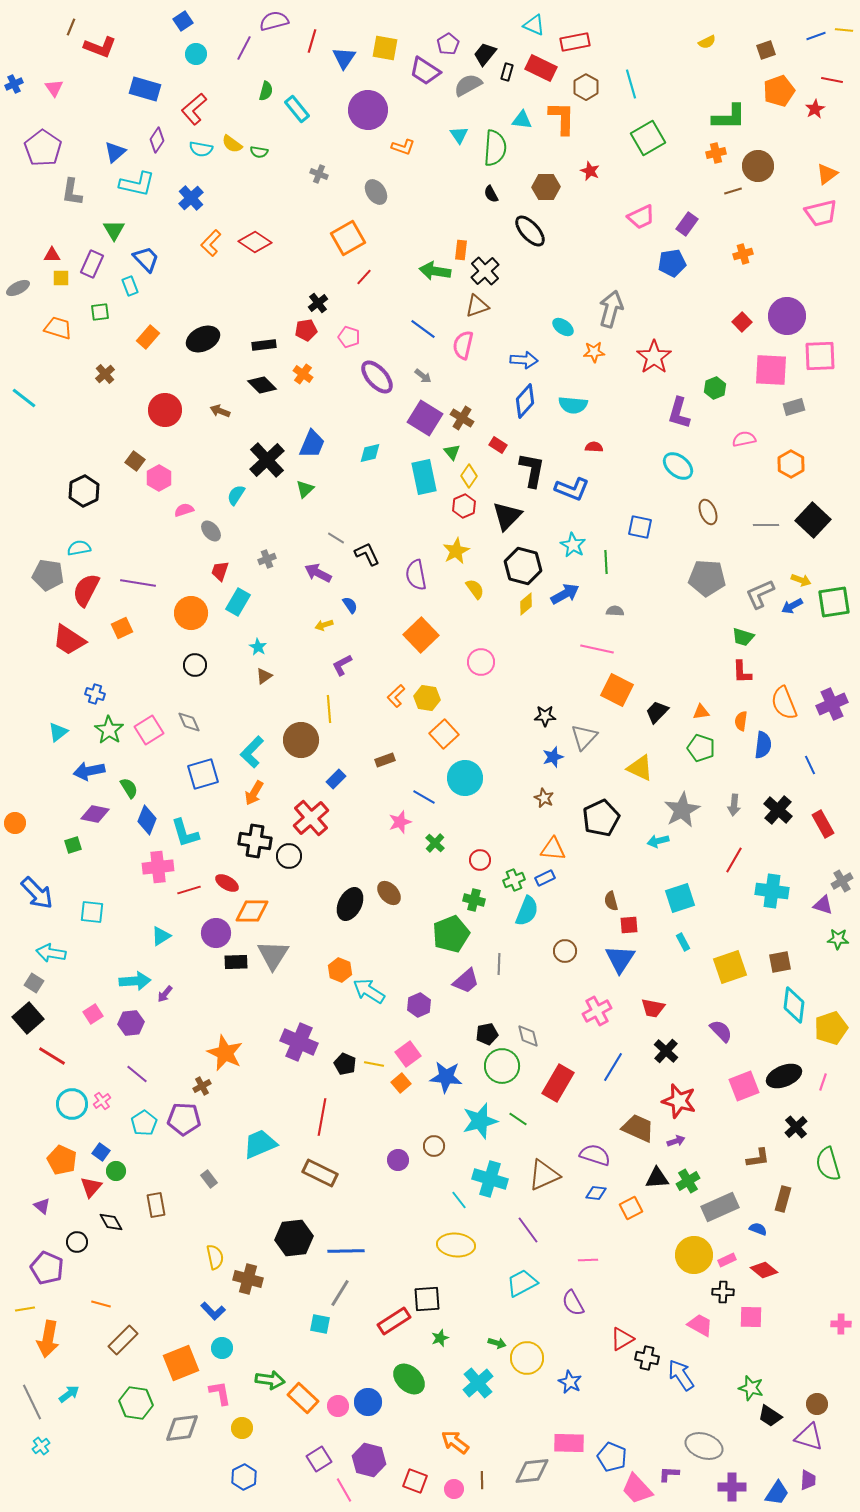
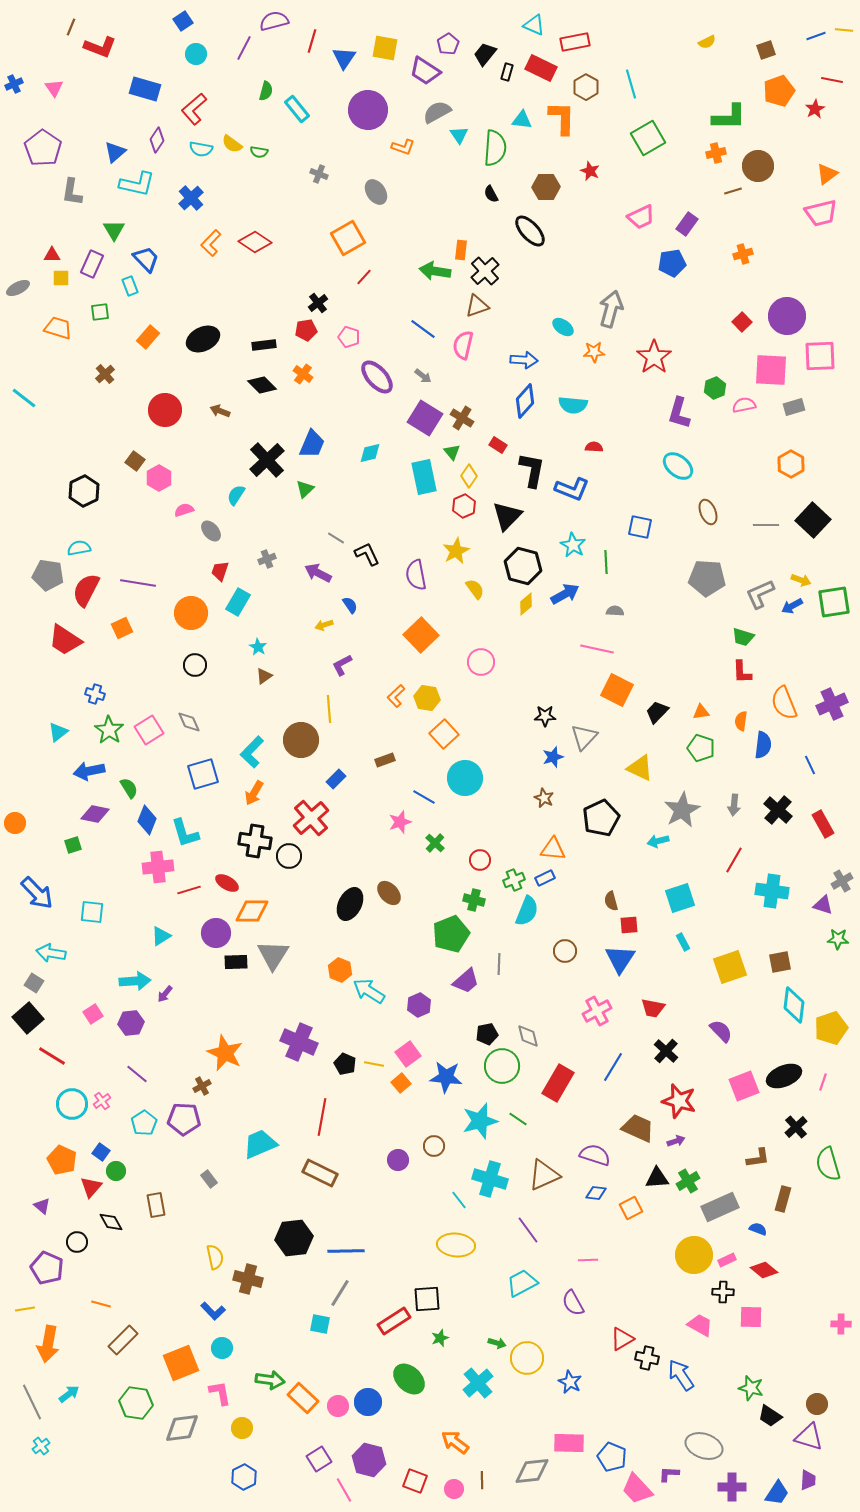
gray semicircle at (468, 85): moved 31 px left, 27 px down
pink semicircle at (744, 439): moved 34 px up
red trapezoid at (69, 640): moved 4 px left
orange arrow at (48, 1339): moved 5 px down
